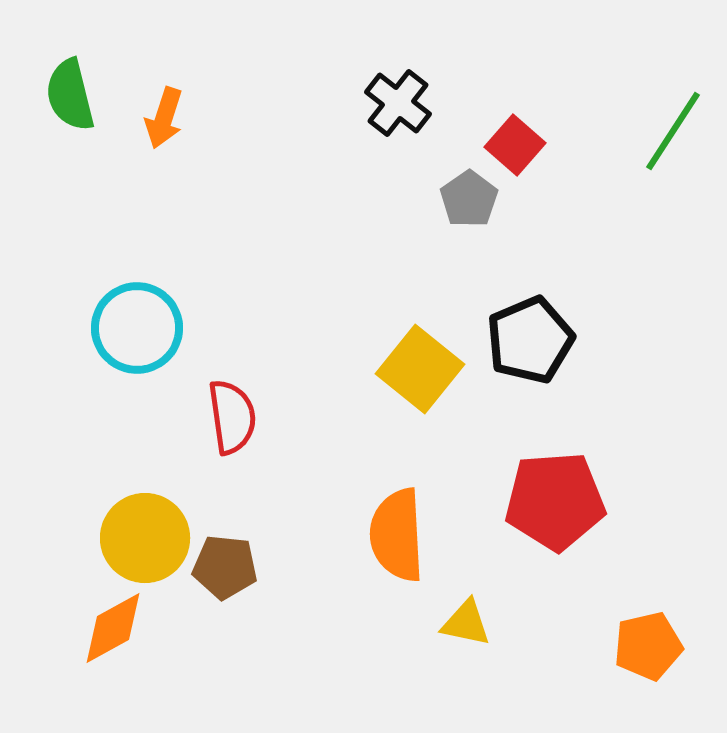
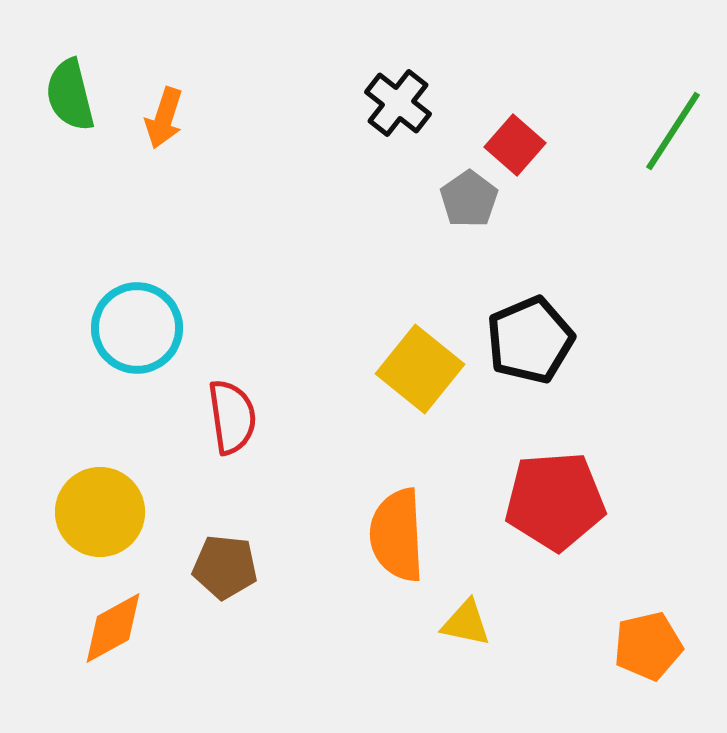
yellow circle: moved 45 px left, 26 px up
